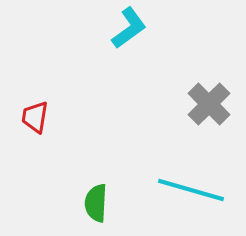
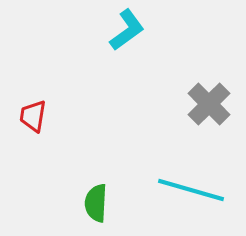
cyan L-shape: moved 2 px left, 2 px down
red trapezoid: moved 2 px left, 1 px up
